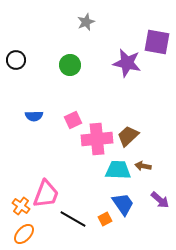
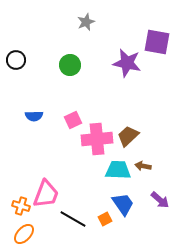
orange cross: rotated 18 degrees counterclockwise
